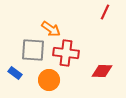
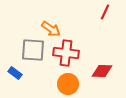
orange circle: moved 19 px right, 4 px down
